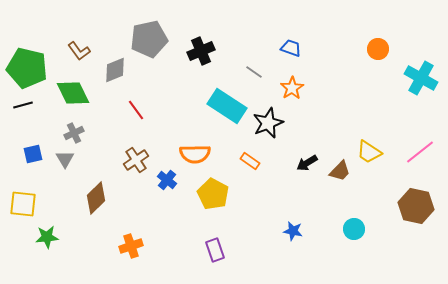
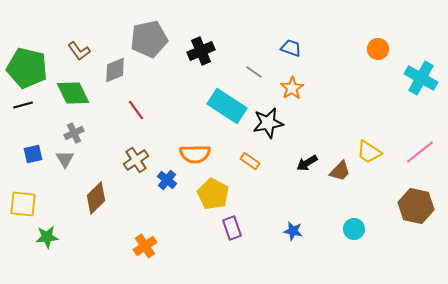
black star: rotated 12 degrees clockwise
orange cross: moved 14 px right; rotated 15 degrees counterclockwise
purple rectangle: moved 17 px right, 22 px up
